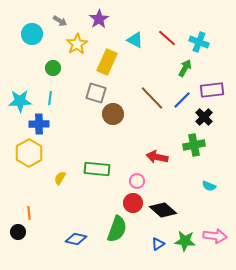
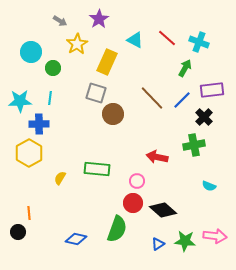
cyan circle: moved 1 px left, 18 px down
